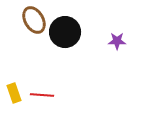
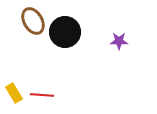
brown ellipse: moved 1 px left, 1 px down
purple star: moved 2 px right
yellow rectangle: rotated 12 degrees counterclockwise
